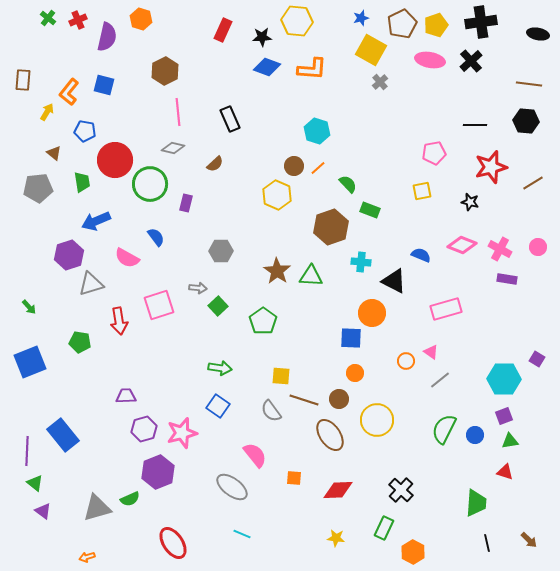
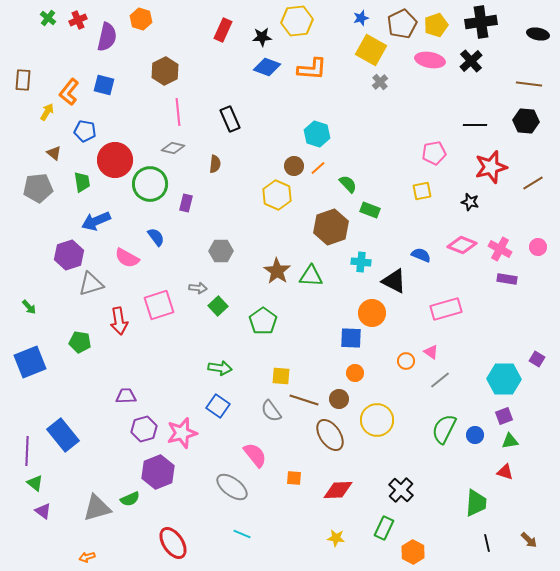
yellow hexagon at (297, 21): rotated 12 degrees counterclockwise
cyan hexagon at (317, 131): moved 3 px down
brown semicircle at (215, 164): rotated 42 degrees counterclockwise
